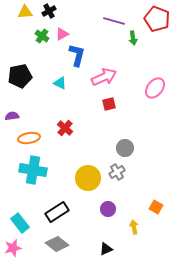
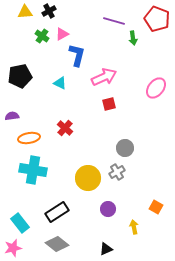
pink ellipse: moved 1 px right
